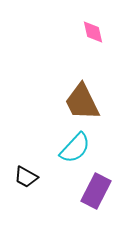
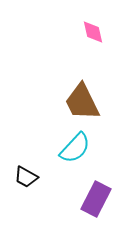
purple rectangle: moved 8 px down
